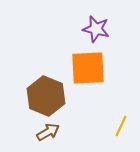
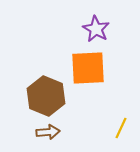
purple star: rotated 16 degrees clockwise
yellow line: moved 2 px down
brown arrow: rotated 25 degrees clockwise
